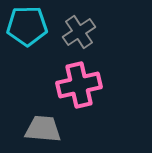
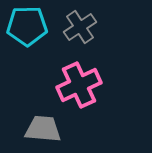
gray cross: moved 1 px right, 5 px up
pink cross: rotated 12 degrees counterclockwise
